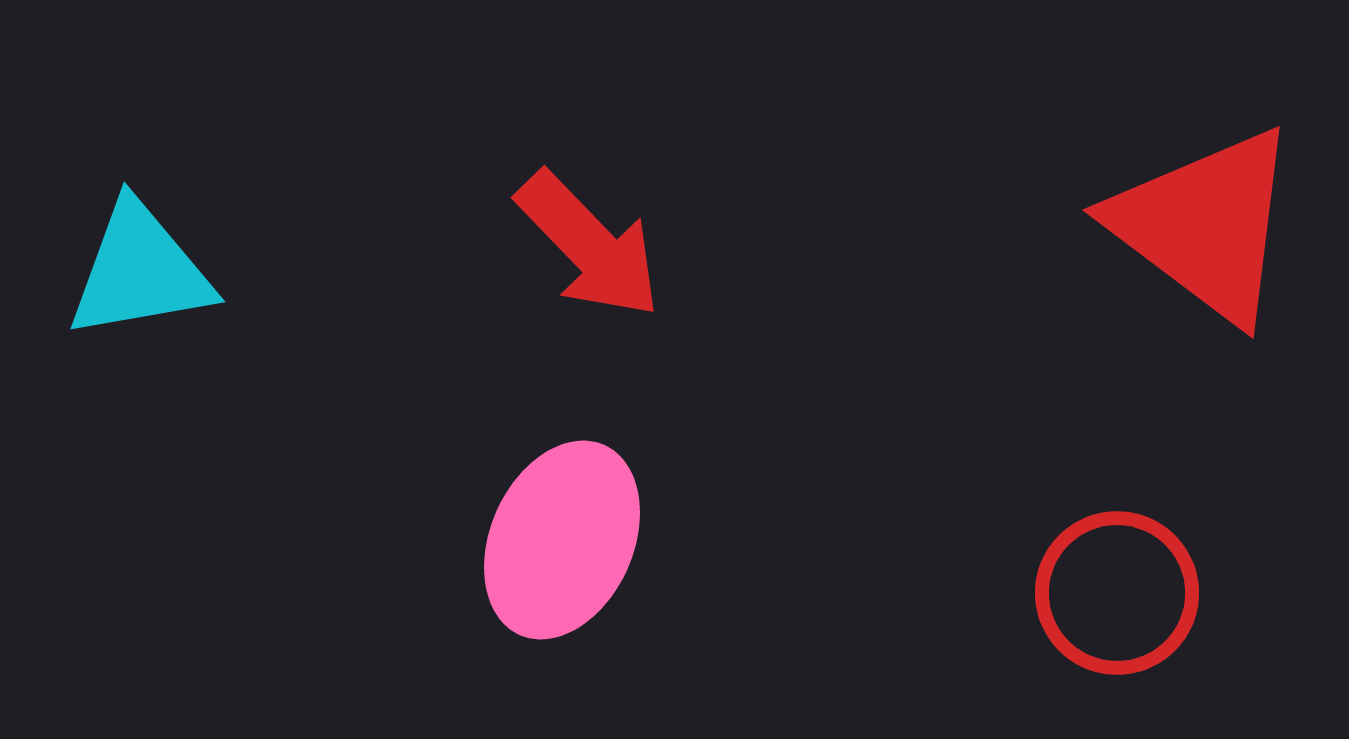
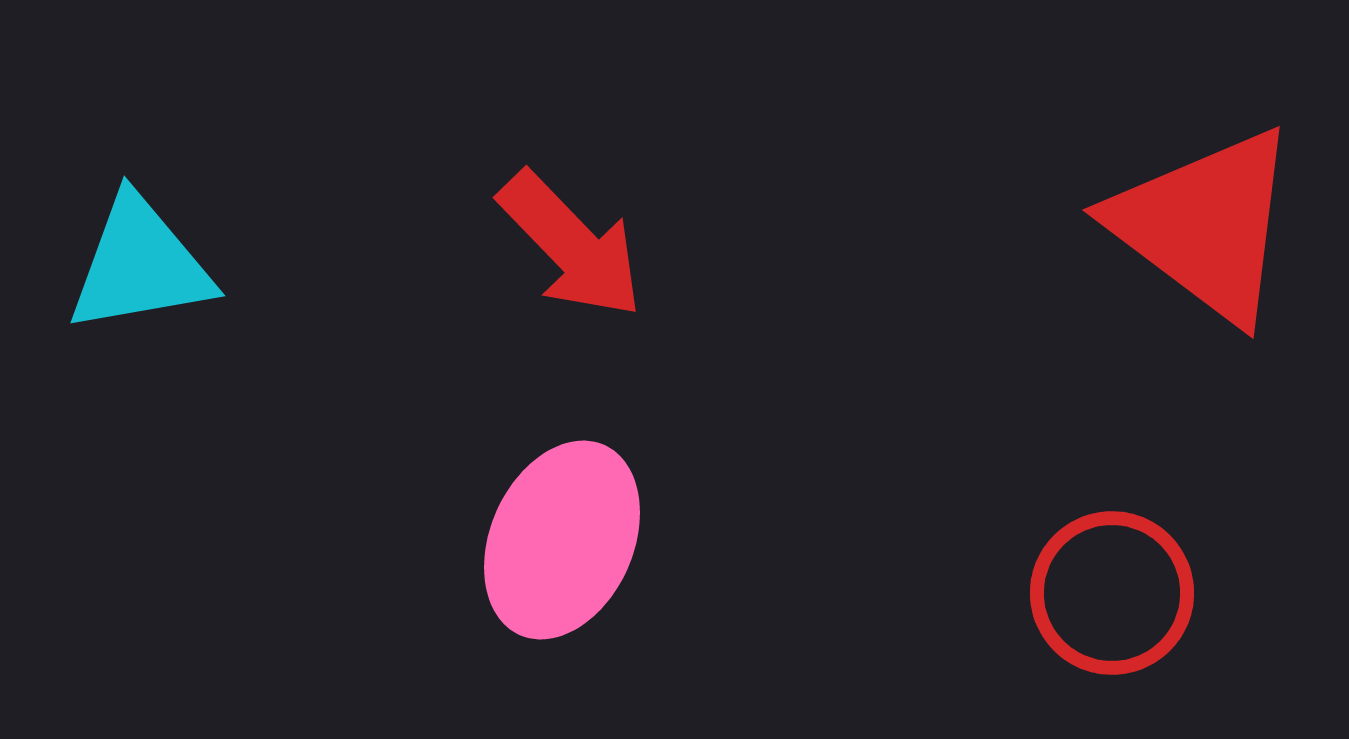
red arrow: moved 18 px left
cyan triangle: moved 6 px up
red circle: moved 5 px left
